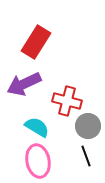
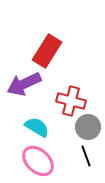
red rectangle: moved 11 px right, 9 px down
red cross: moved 4 px right
gray circle: moved 1 px down
pink ellipse: rotated 36 degrees counterclockwise
